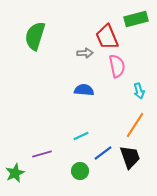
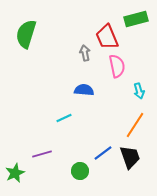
green semicircle: moved 9 px left, 2 px up
gray arrow: rotated 98 degrees counterclockwise
cyan line: moved 17 px left, 18 px up
